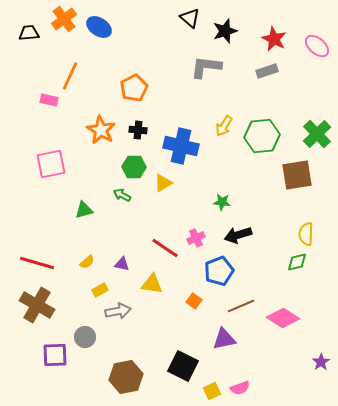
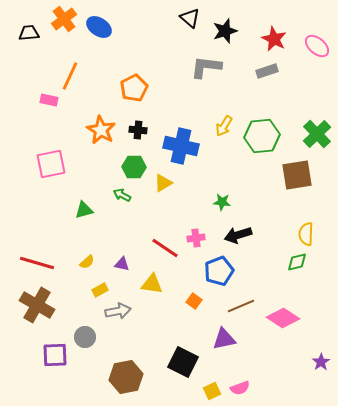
pink cross at (196, 238): rotated 18 degrees clockwise
black square at (183, 366): moved 4 px up
